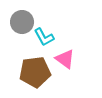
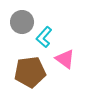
cyan L-shape: rotated 70 degrees clockwise
brown pentagon: moved 5 px left
